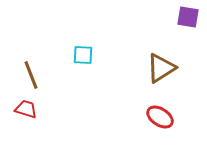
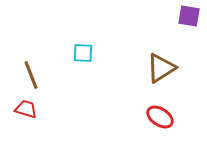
purple square: moved 1 px right, 1 px up
cyan square: moved 2 px up
